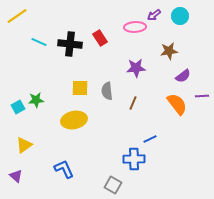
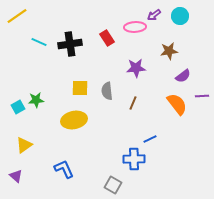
red rectangle: moved 7 px right
black cross: rotated 15 degrees counterclockwise
